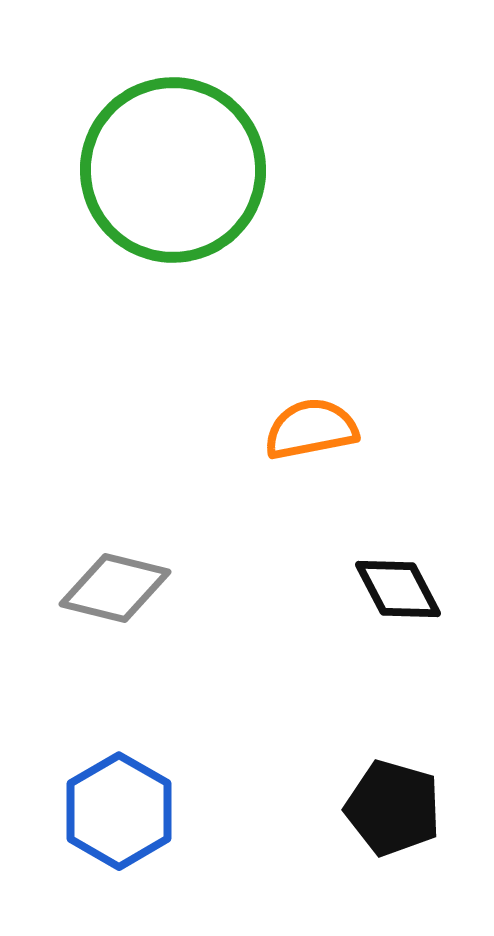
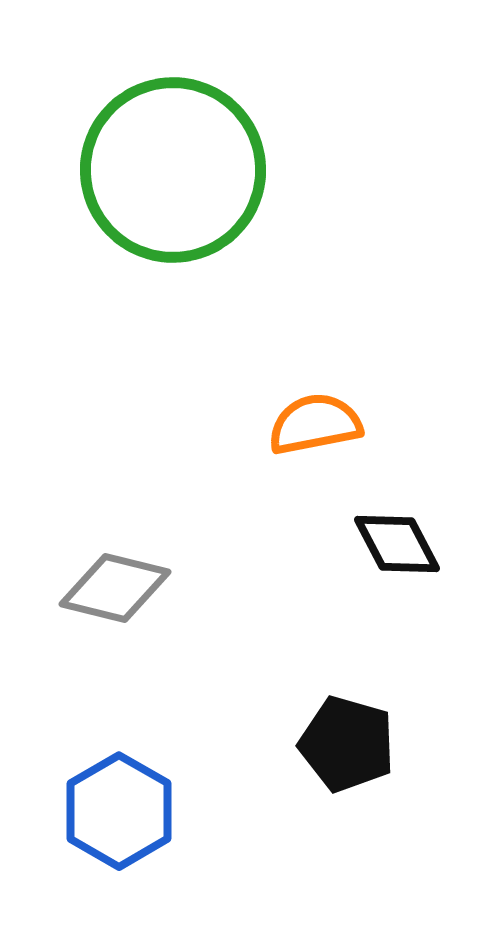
orange semicircle: moved 4 px right, 5 px up
black diamond: moved 1 px left, 45 px up
black pentagon: moved 46 px left, 64 px up
